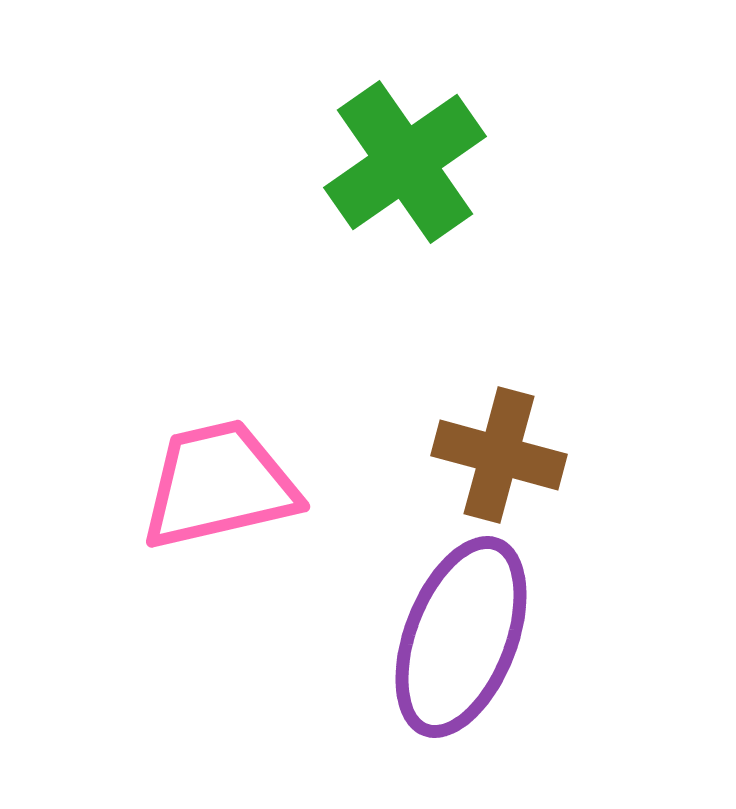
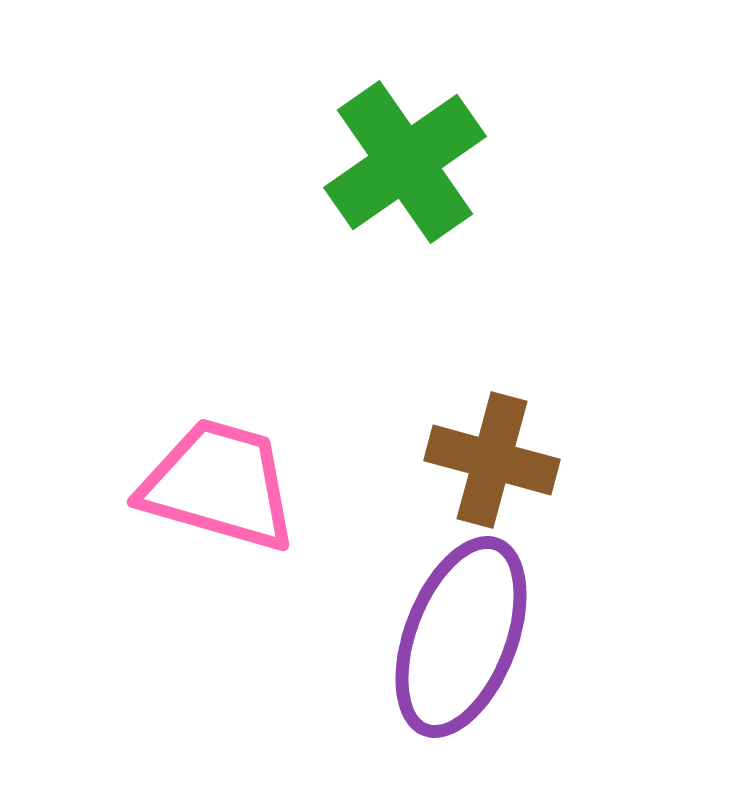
brown cross: moved 7 px left, 5 px down
pink trapezoid: rotated 29 degrees clockwise
